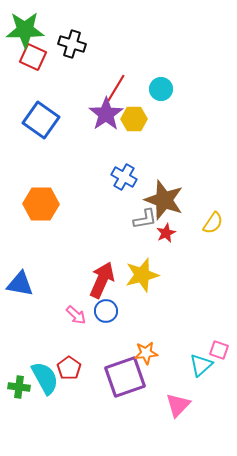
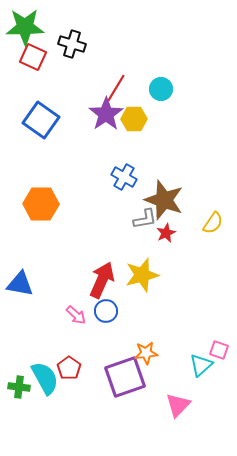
green star: moved 3 px up
